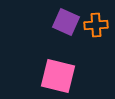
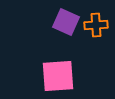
pink square: rotated 18 degrees counterclockwise
